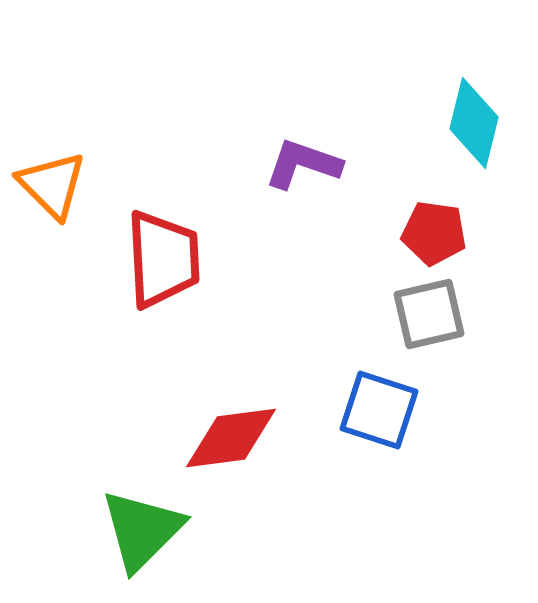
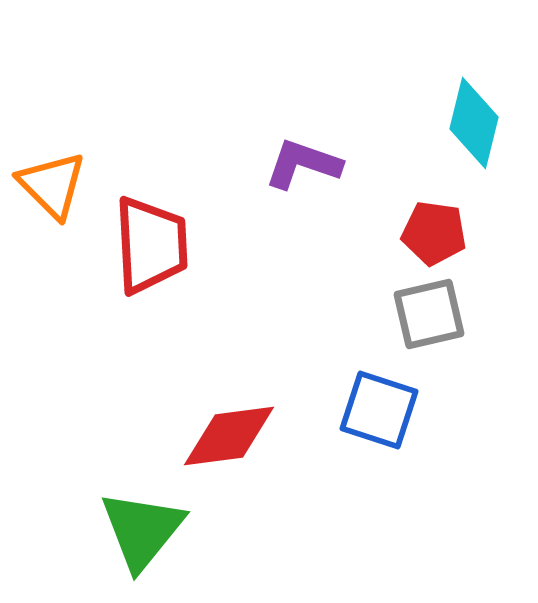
red trapezoid: moved 12 px left, 14 px up
red diamond: moved 2 px left, 2 px up
green triangle: rotated 6 degrees counterclockwise
